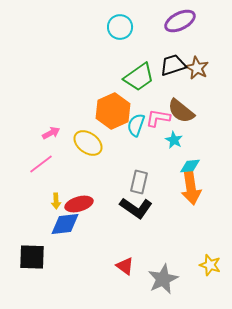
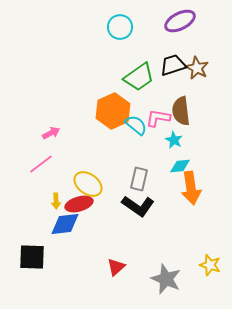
brown semicircle: rotated 44 degrees clockwise
cyan semicircle: rotated 110 degrees clockwise
yellow ellipse: moved 41 px down
cyan diamond: moved 10 px left
gray rectangle: moved 3 px up
black L-shape: moved 2 px right, 2 px up
red triangle: moved 9 px left, 1 px down; rotated 42 degrees clockwise
gray star: moved 3 px right; rotated 24 degrees counterclockwise
